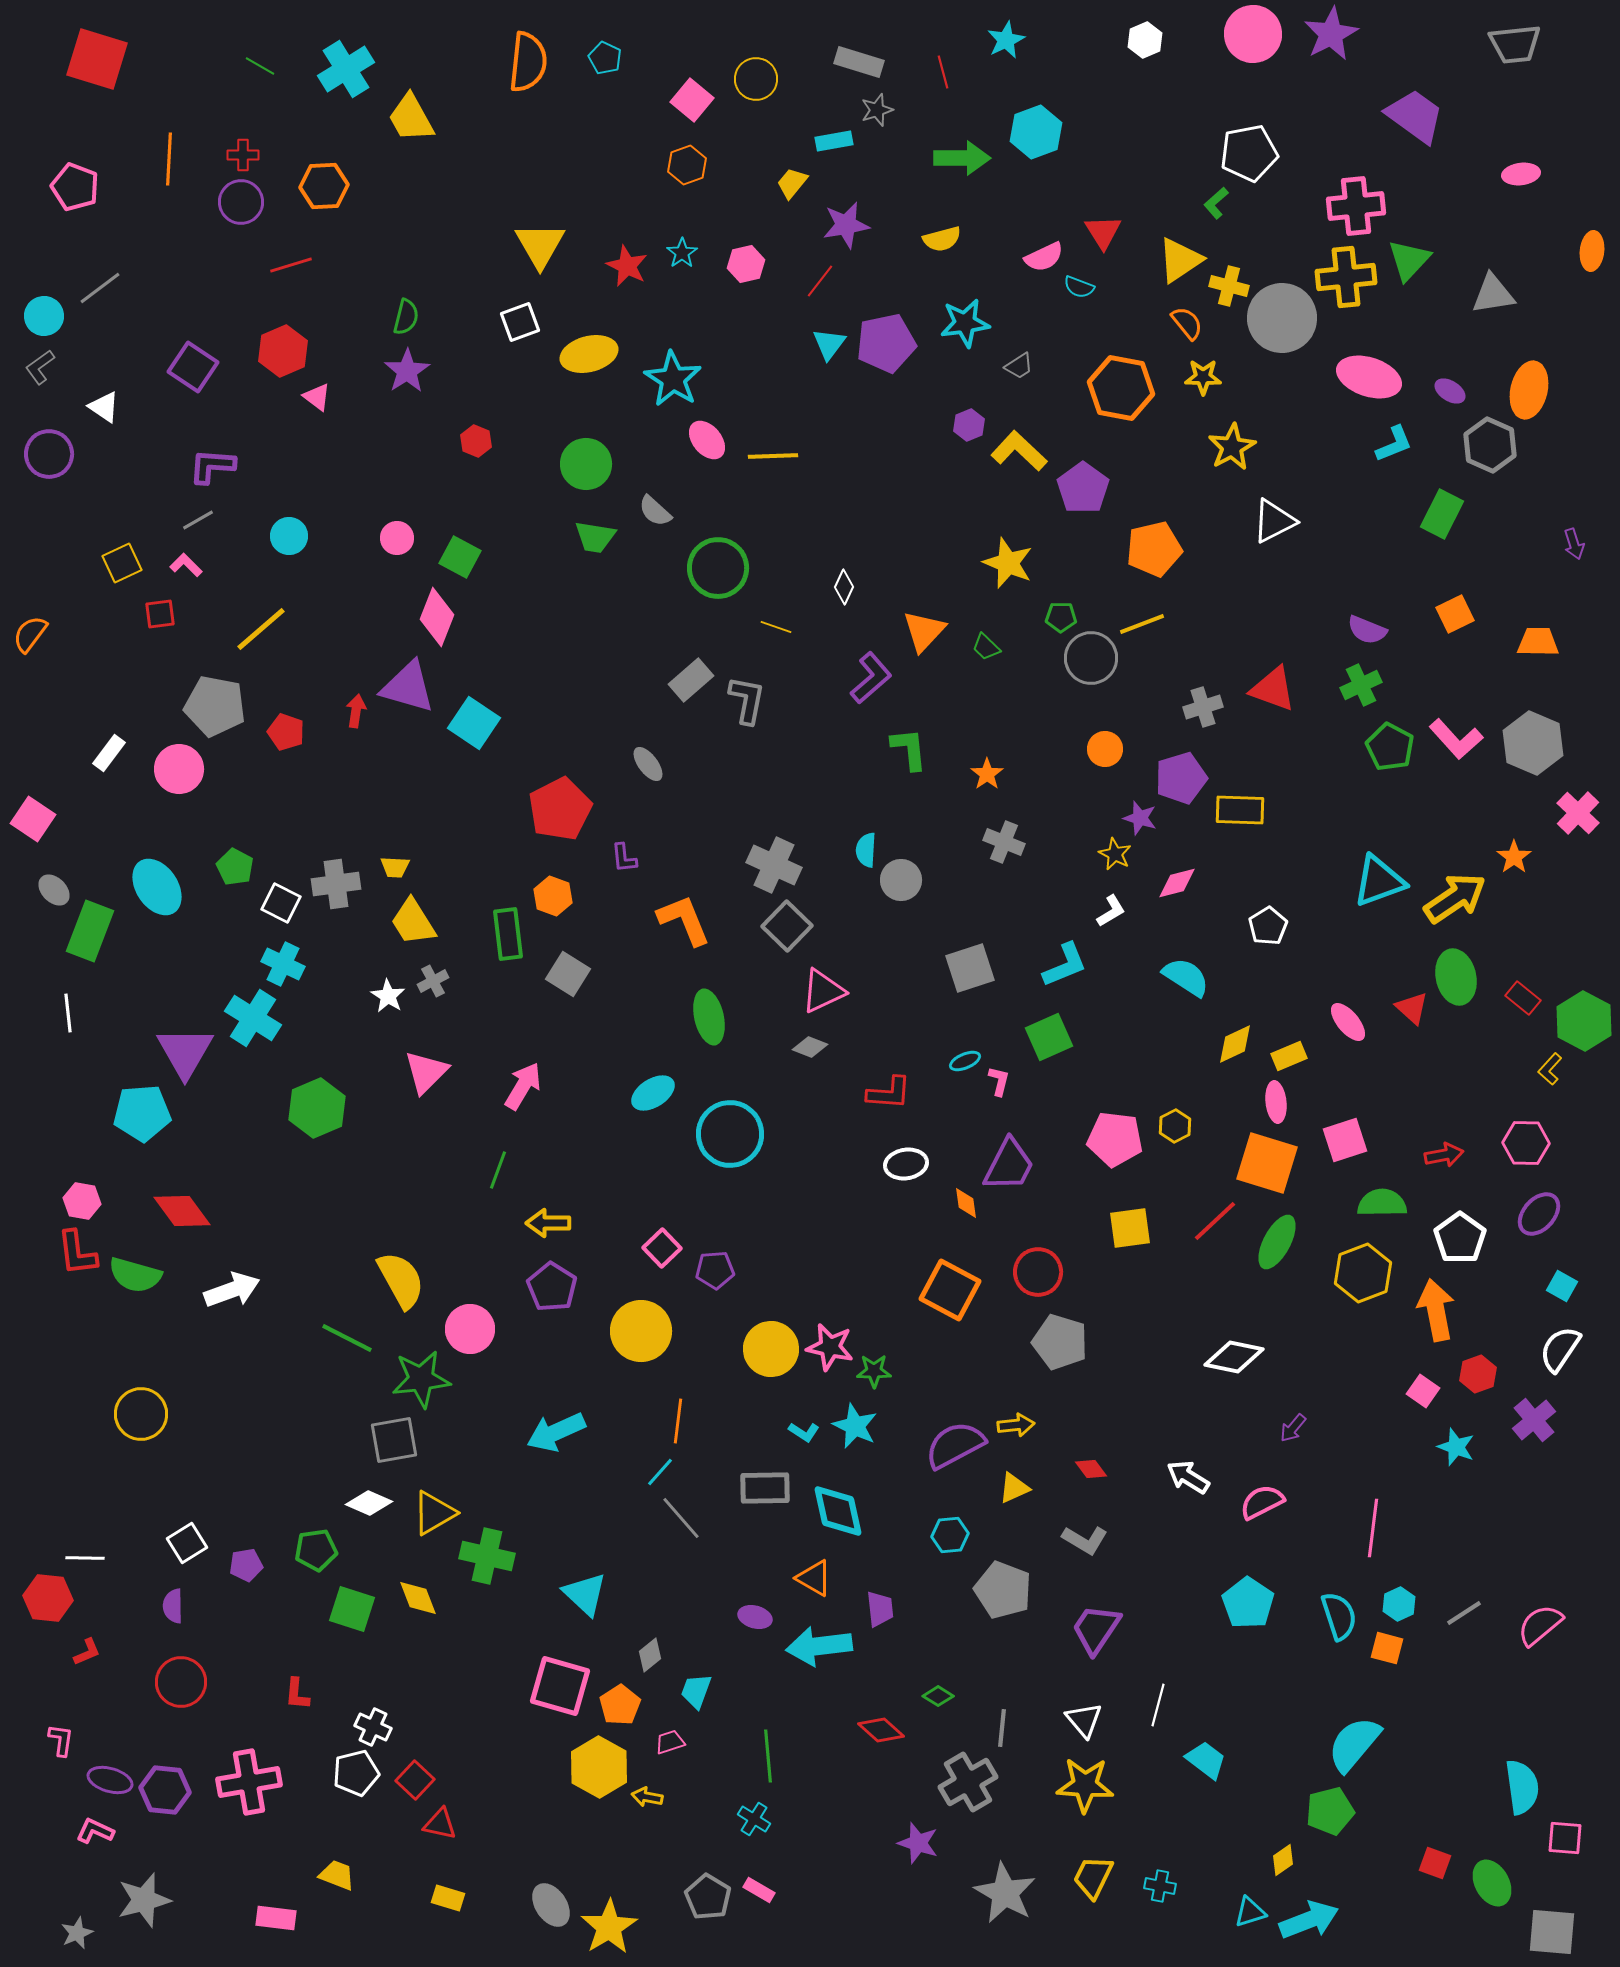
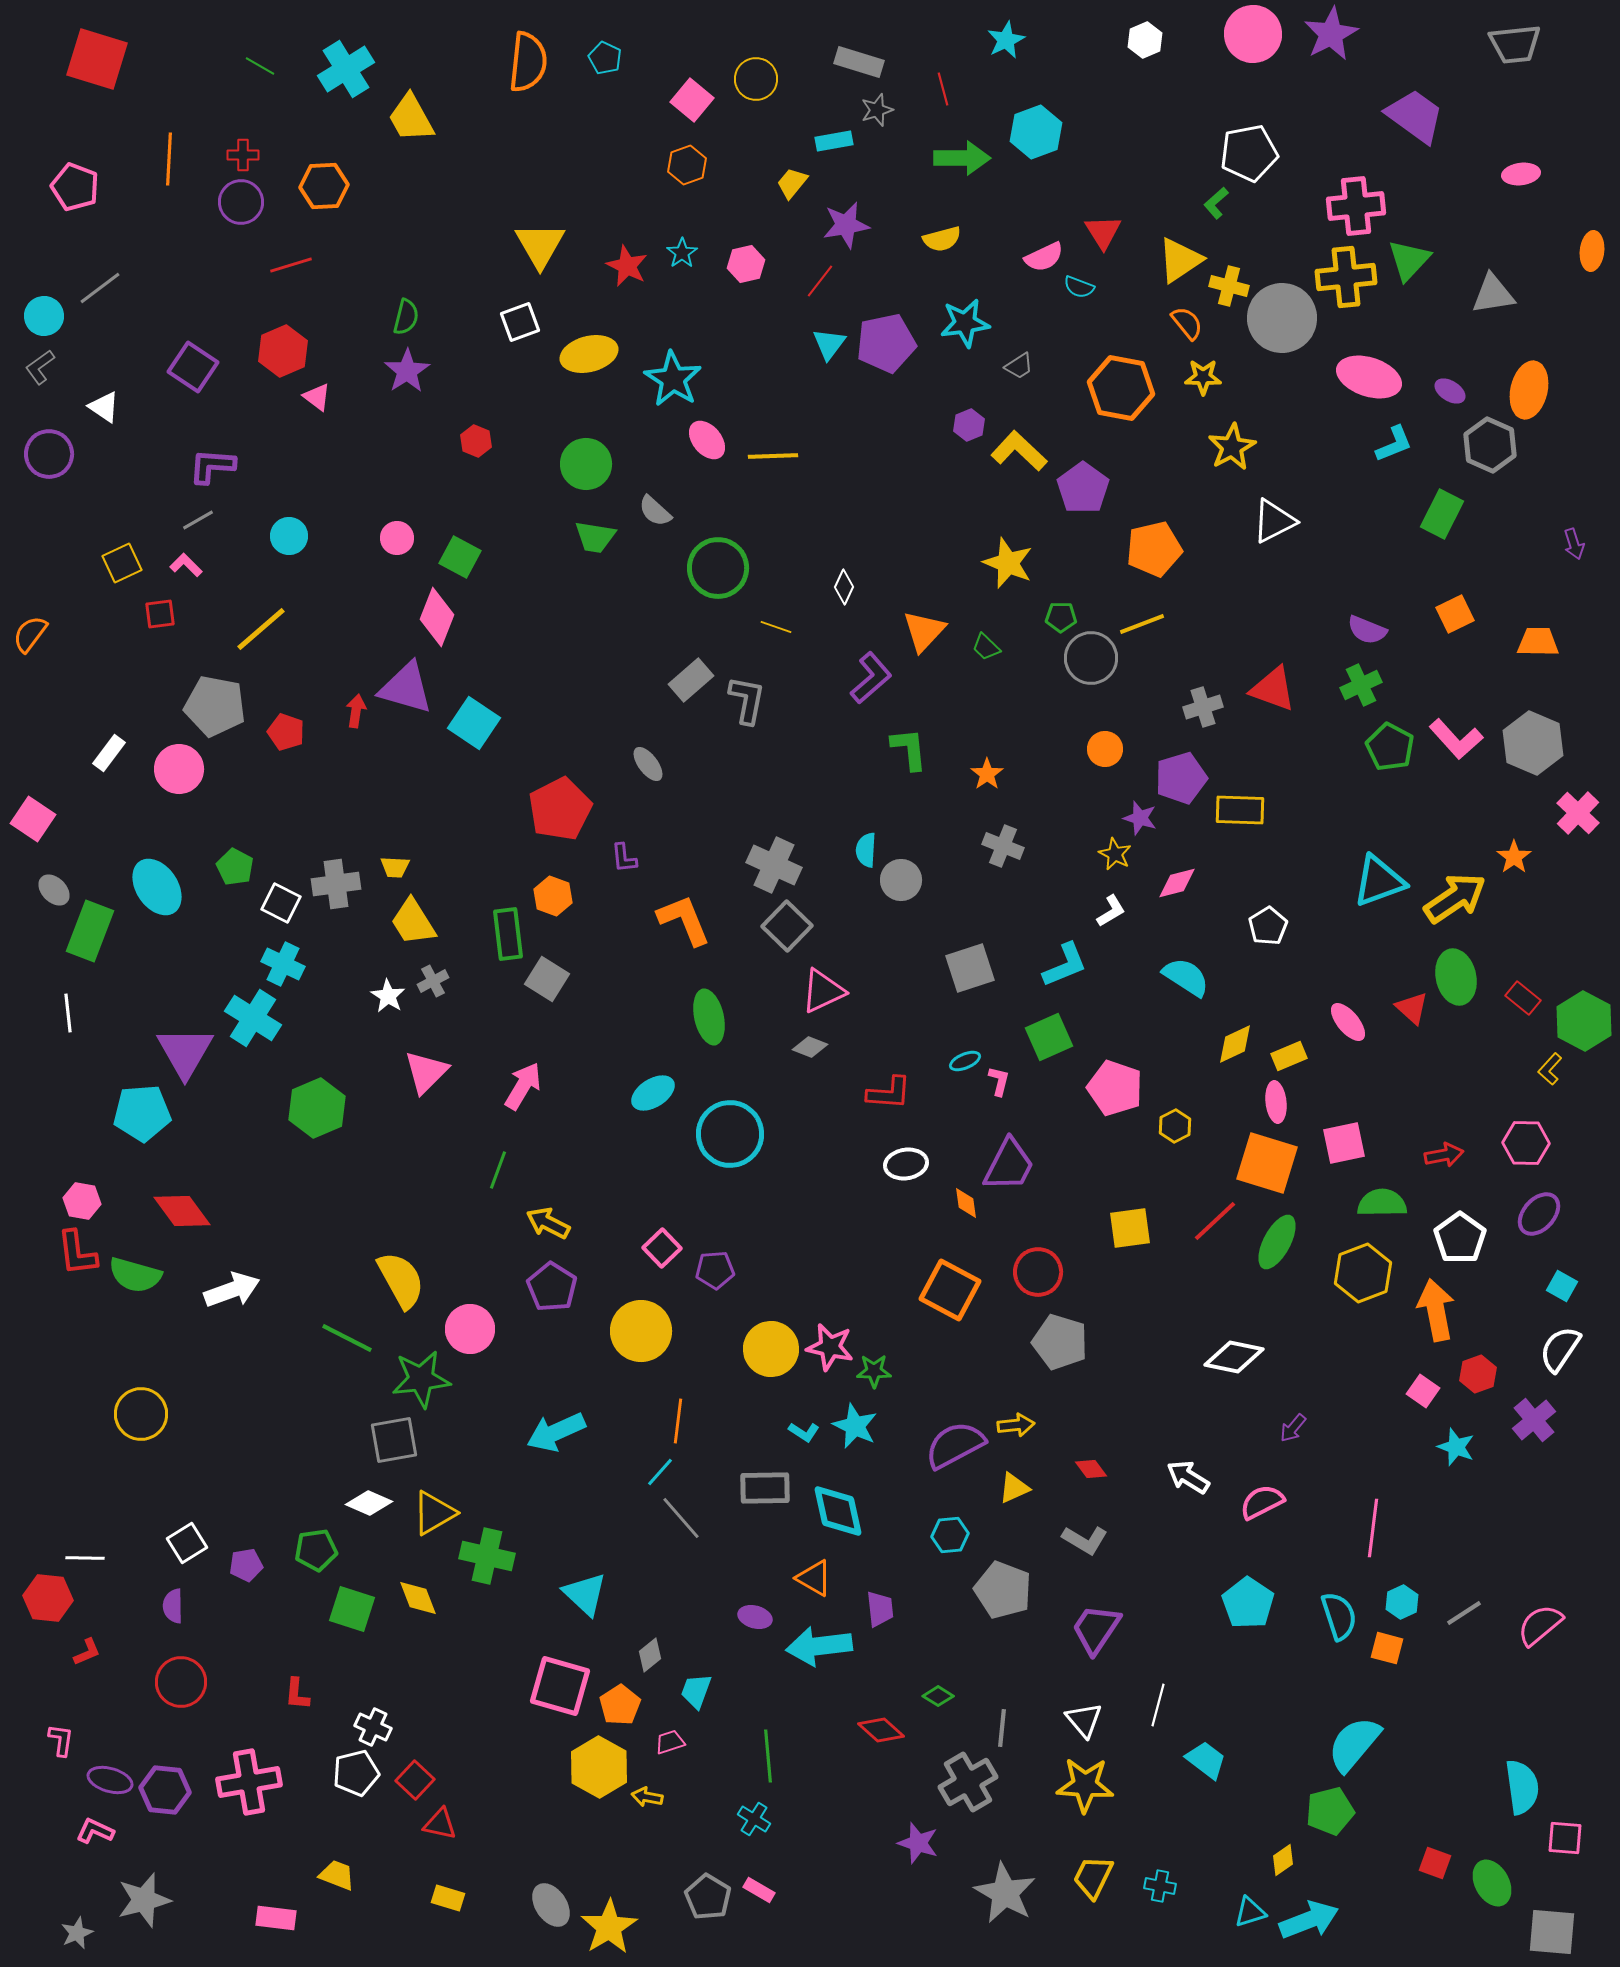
red line at (943, 72): moved 17 px down
purple triangle at (408, 687): moved 2 px left, 1 px down
gray cross at (1004, 842): moved 1 px left, 4 px down
gray square at (568, 974): moved 21 px left, 5 px down
pink pentagon at (1115, 1139): moved 51 px up; rotated 12 degrees clockwise
pink square at (1345, 1140): moved 1 px left, 3 px down; rotated 6 degrees clockwise
yellow arrow at (548, 1223): rotated 27 degrees clockwise
cyan hexagon at (1399, 1604): moved 3 px right, 2 px up
